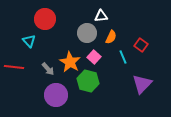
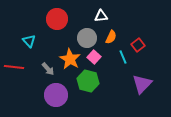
red circle: moved 12 px right
gray circle: moved 5 px down
red square: moved 3 px left; rotated 16 degrees clockwise
orange star: moved 3 px up
